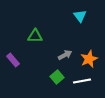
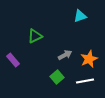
cyan triangle: rotated 48 degrees clockwise
green triangle: rotated 28 degrees counterclockwise
white line: moved 3 px right
